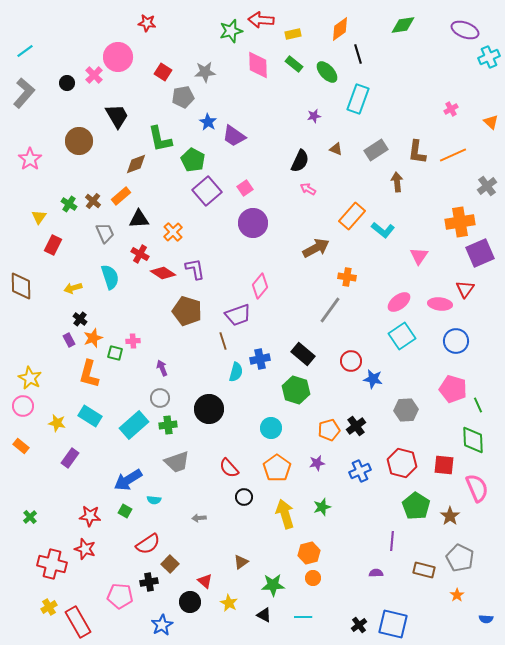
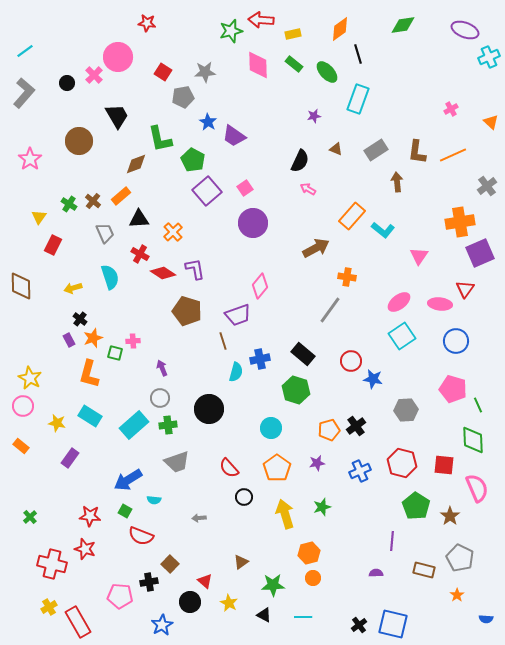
red semicircle at (148, 544): moved 7 px left, 8 px up; rotated 55 degrees clockwise
